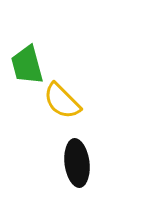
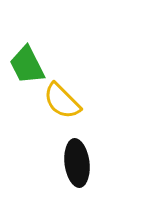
green trapezoid: rotated 12 degrees counterclockwise
